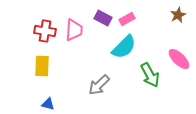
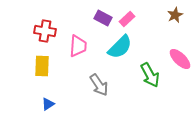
brown star: moved 3 px left
pink rectangle: rotated 14 degrees counterclockwise
pink trapezoid: moved 4 px right, 16 px down
cyan semicircle: moved 4 px left
pink ellipse: moved 1 px right
gray arrow: rotated 80 degrees counterclockwise
blue triangle: rotated 48 degrees counterclockwise
